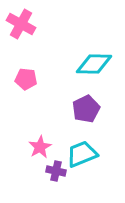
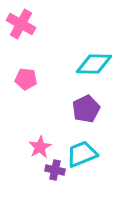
purple cross: moved 1 px left, 1 px up
